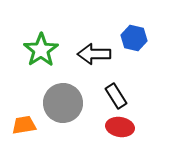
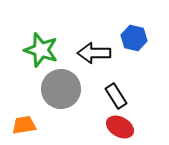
green star: rotated 20 degrees counterclockwise
black arrow: moved 1 px up
gray circle: moved 2 px left, 14 px up
red ellipse: rotated 20 degrees clockwise
